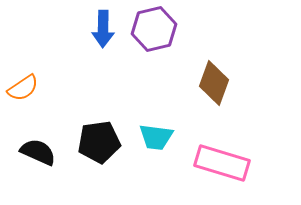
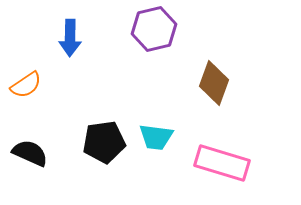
blue arrow: moved 33 px left, 9 px down
orange semicircle: moved 3 px right, 3 px up
black pentagon: moved 5 px right
black semicircle: moved 8 px left, 1 px down
